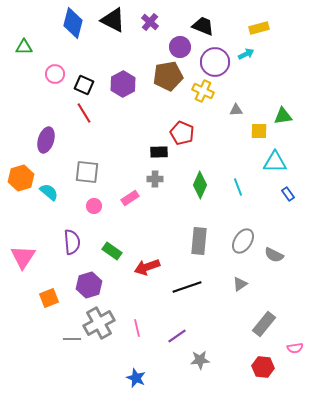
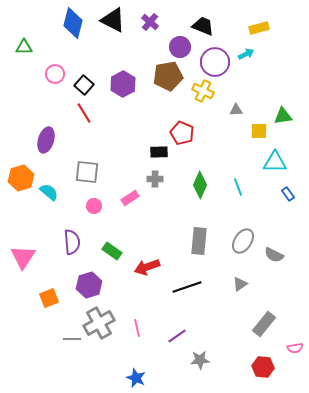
black square at (84, 85): rotated 18 degrees clockwise
